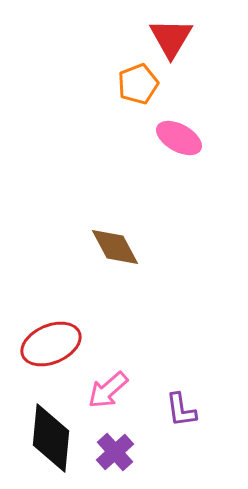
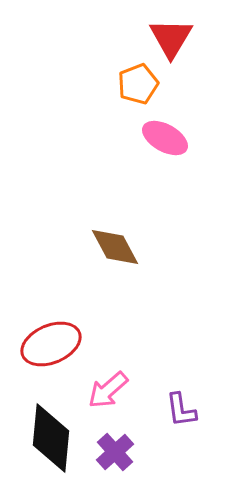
pink ellipse: moved 14 px left
